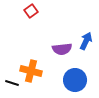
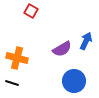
red square: rotated 24 degrees counterclockwise
purple semicircle: rotated 24 degrees counterclockwise
orange cross: moved 14 px left, 13 px up
blue circle: moved 1 px left, 1 px down
